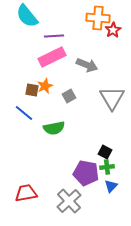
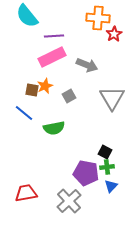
red star: moved 1 px right, 4 px down
